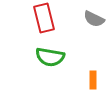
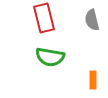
gray semicircle: moved 2 px left, 1 px down; rotated 50 degrees clockwise
